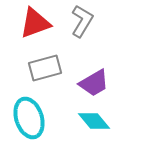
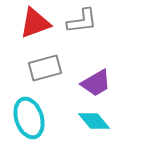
gray L-shape: rotated 52 degrees clockwise
purple trapezoid: moved 2 px right
